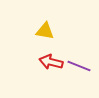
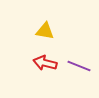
red arrow: moved 6 px left, 1 px down
